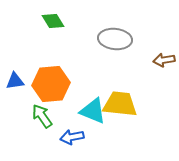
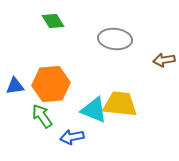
blue triangle: moved 5 px down
cyan triangle: moved 1 px right, 1 px up
